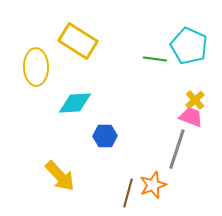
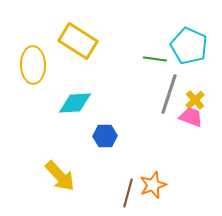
yellow ellipse: moved 3 px left, 2 px up
gray line: moved 8 px left, 55 px up
